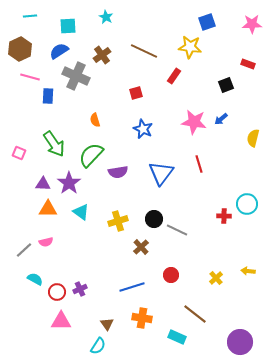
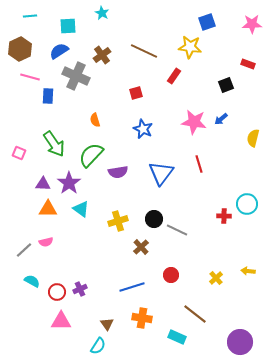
cyan star at (106, 17): moved 4 px left, 4 px up
cyan triangle at (81, 212): moved 3 px up
cyan semicircle at (35, 279): moved 3 px left, 2 px down
